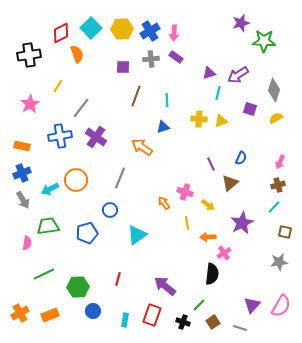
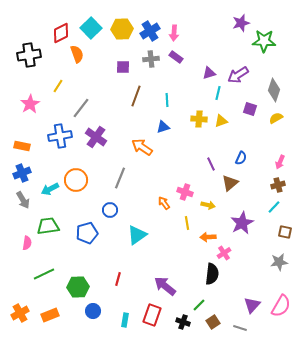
yellow arrow at (208, 205): rotated 24 degrees counterclockwise
